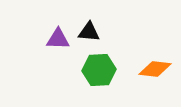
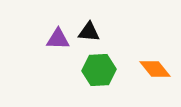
orange diamond: rotated 44 degrees clockwise
